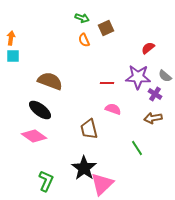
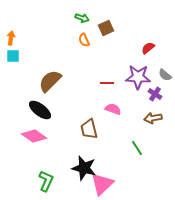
gray semicircle: moved 1 px up
brown semicircle: rotated 65 degrees counterclockwise
black star: rotated 20 degrees counterclockwise
